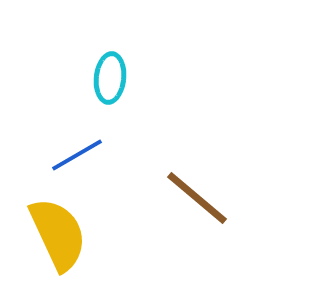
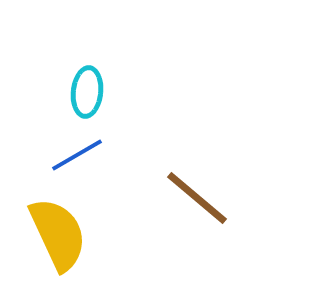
cyan ellipse: moved 23 px left, 14 px down
